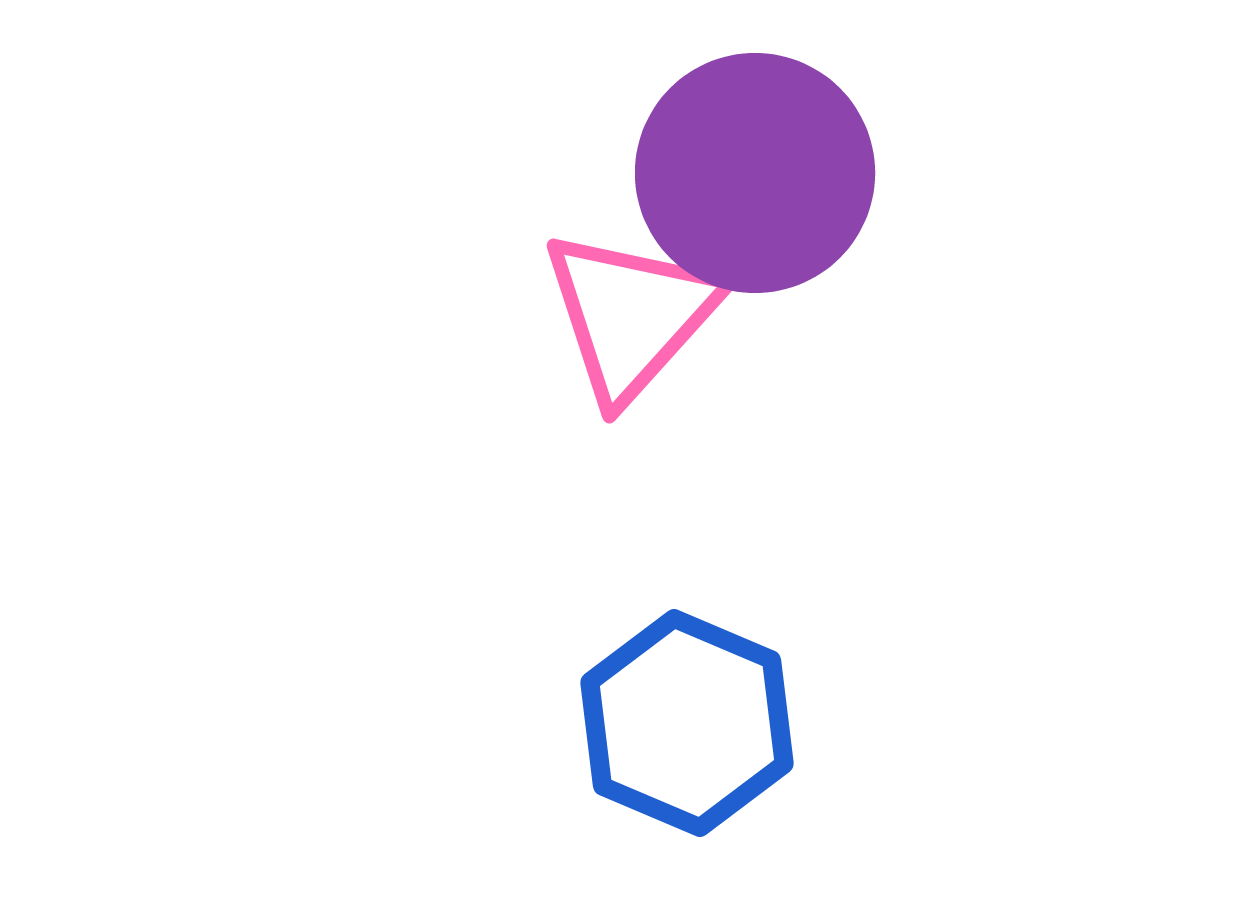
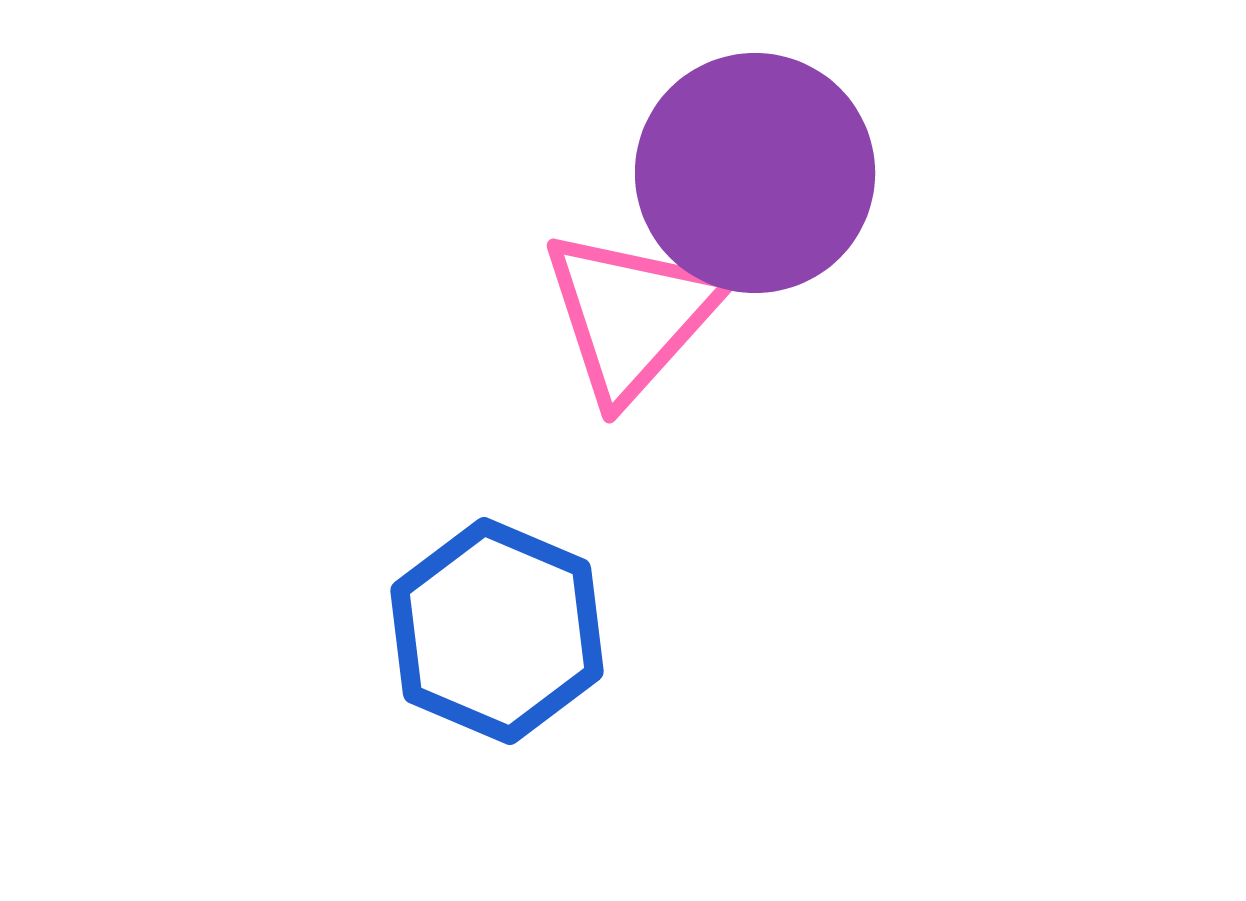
blue hexagon: moved 190 px left, 92 px up
